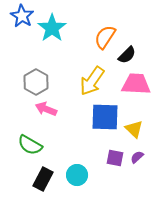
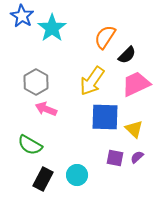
pink trapezoid: rotated 28 degrees counterclockwise
